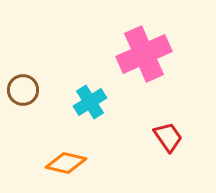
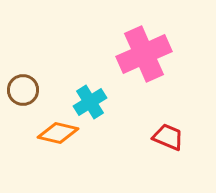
red trapezoid: rotated 32 degrees counterclockwise
orange diamond: moved 8 px left, 30 px up
